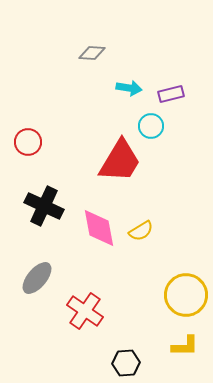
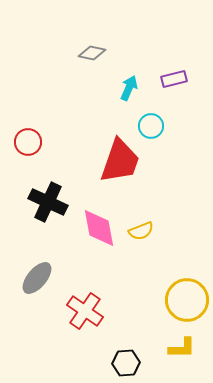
gray diamond: rotated 8 degrees clockwise
cyan arrow: rotated 75 degrees counterclockwise
purple rectangle: moved 3 px right, 15 px up
red trapezoid: rotated 12 degrees counterclockwise
black cross: moved 4 px right, 4 px up
yellow semicircle: rotated 10 degrees clockwise
yellow circle: moved 1 px right, 5 px down
yellow L-shape: moved 3 px left, 2 px down
